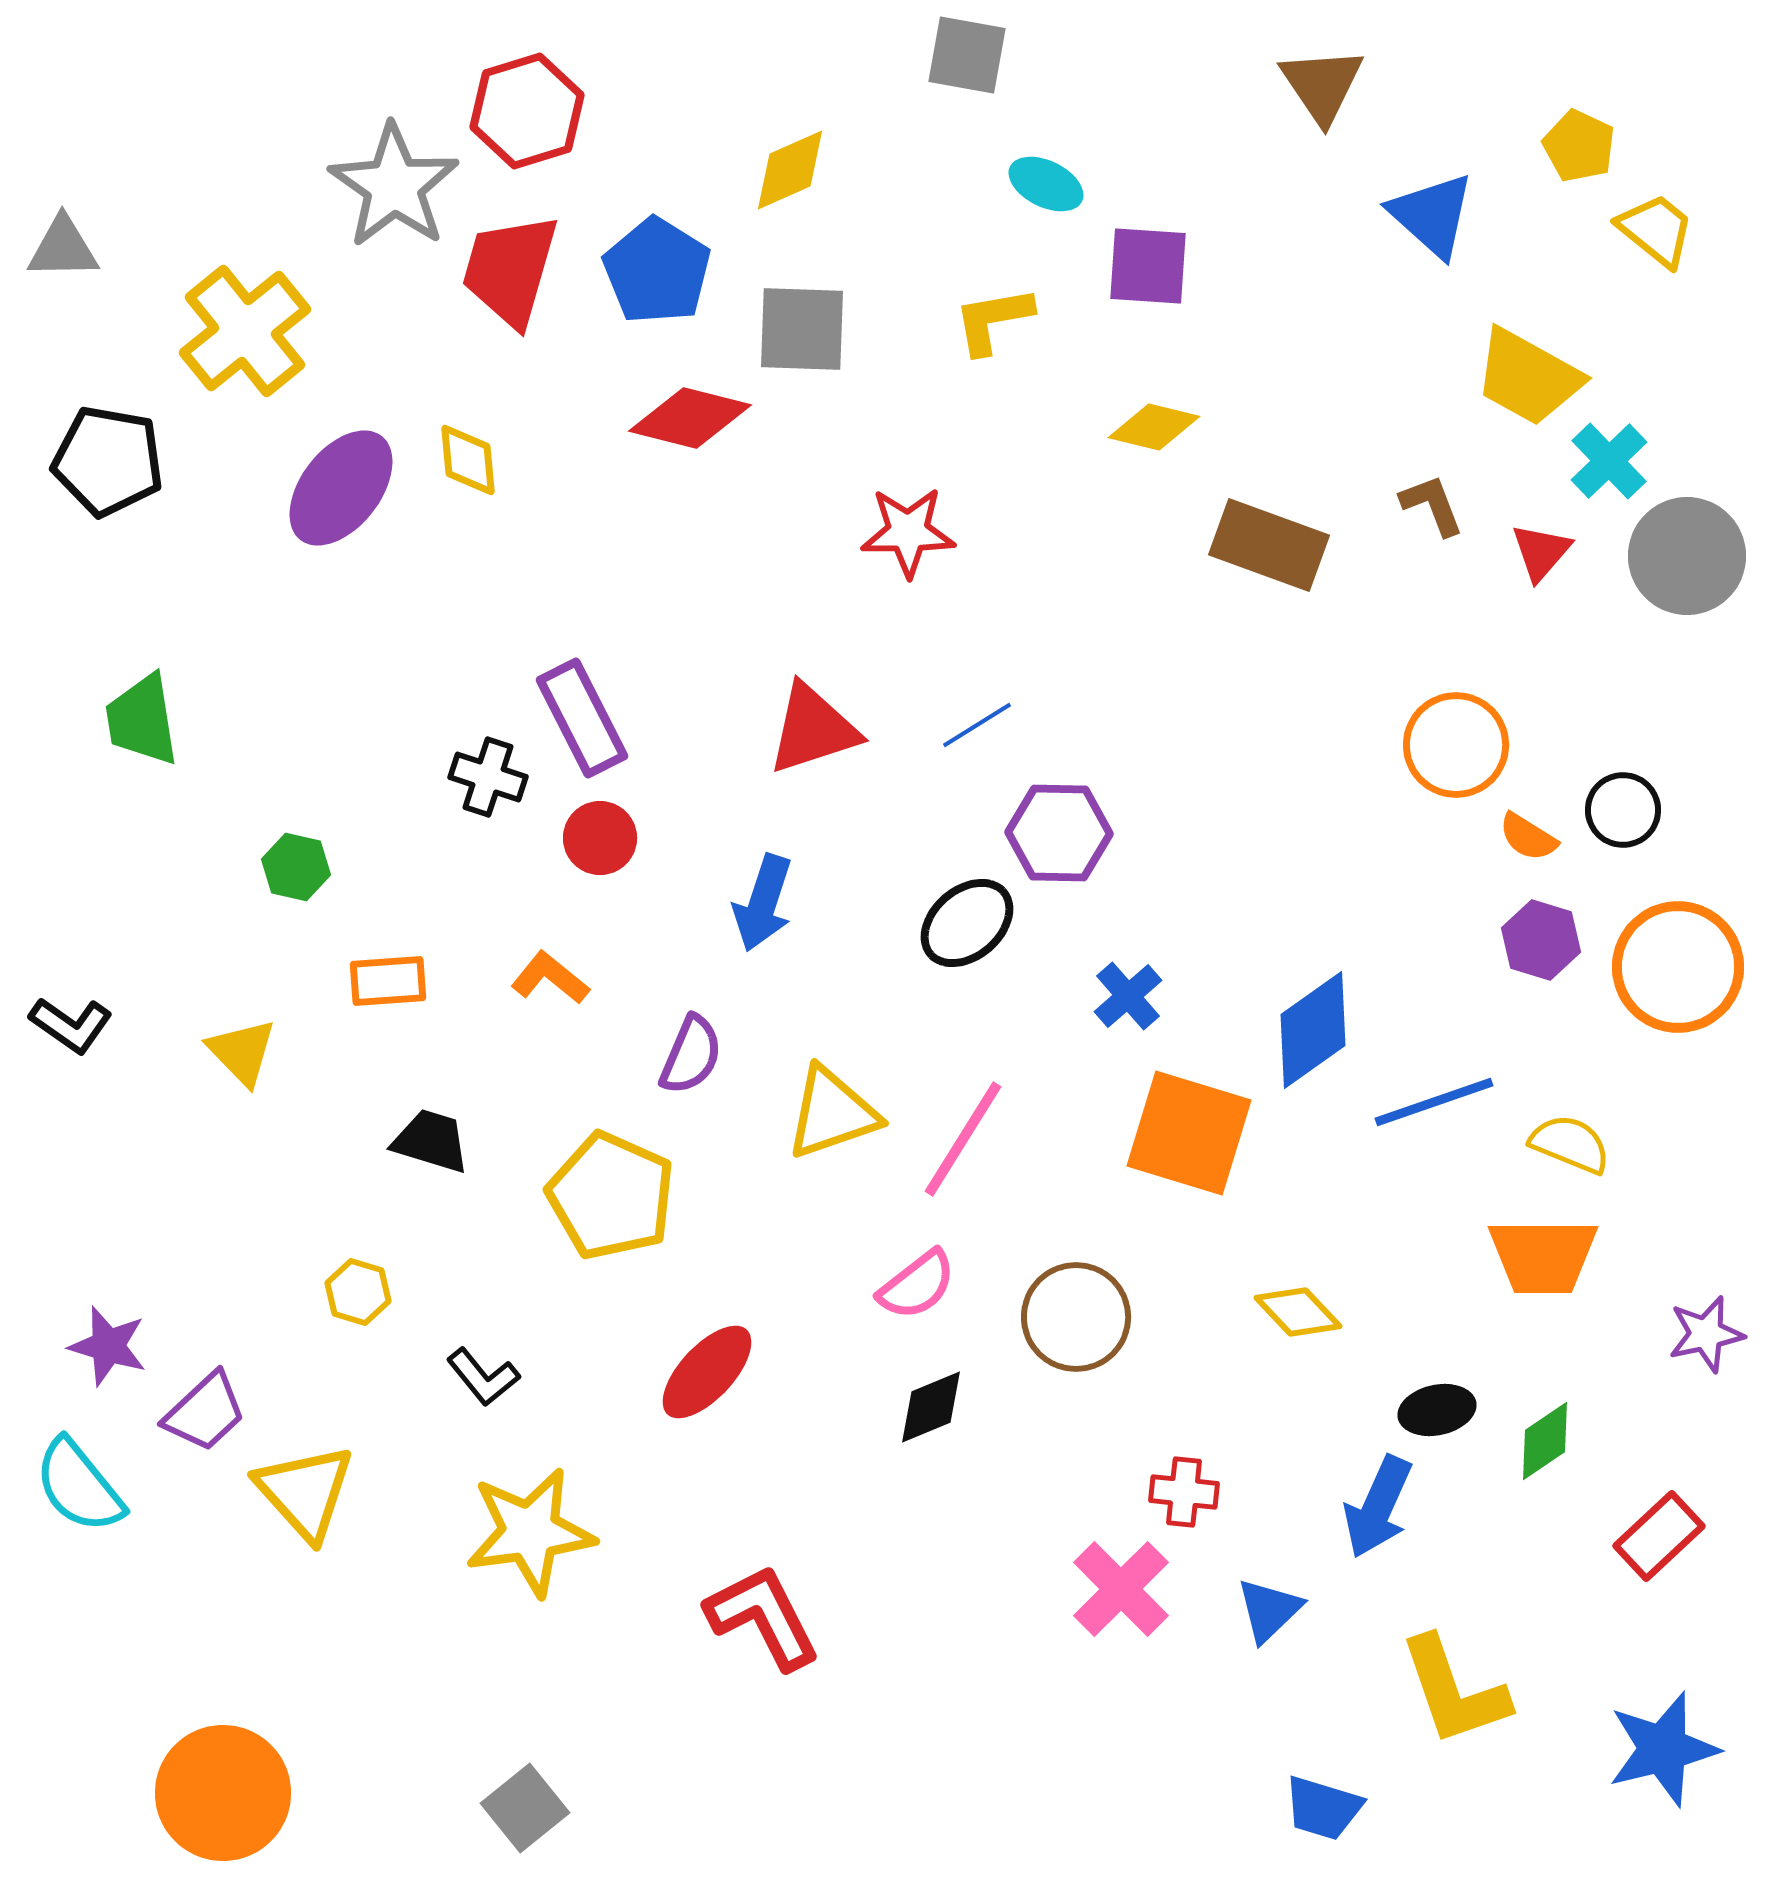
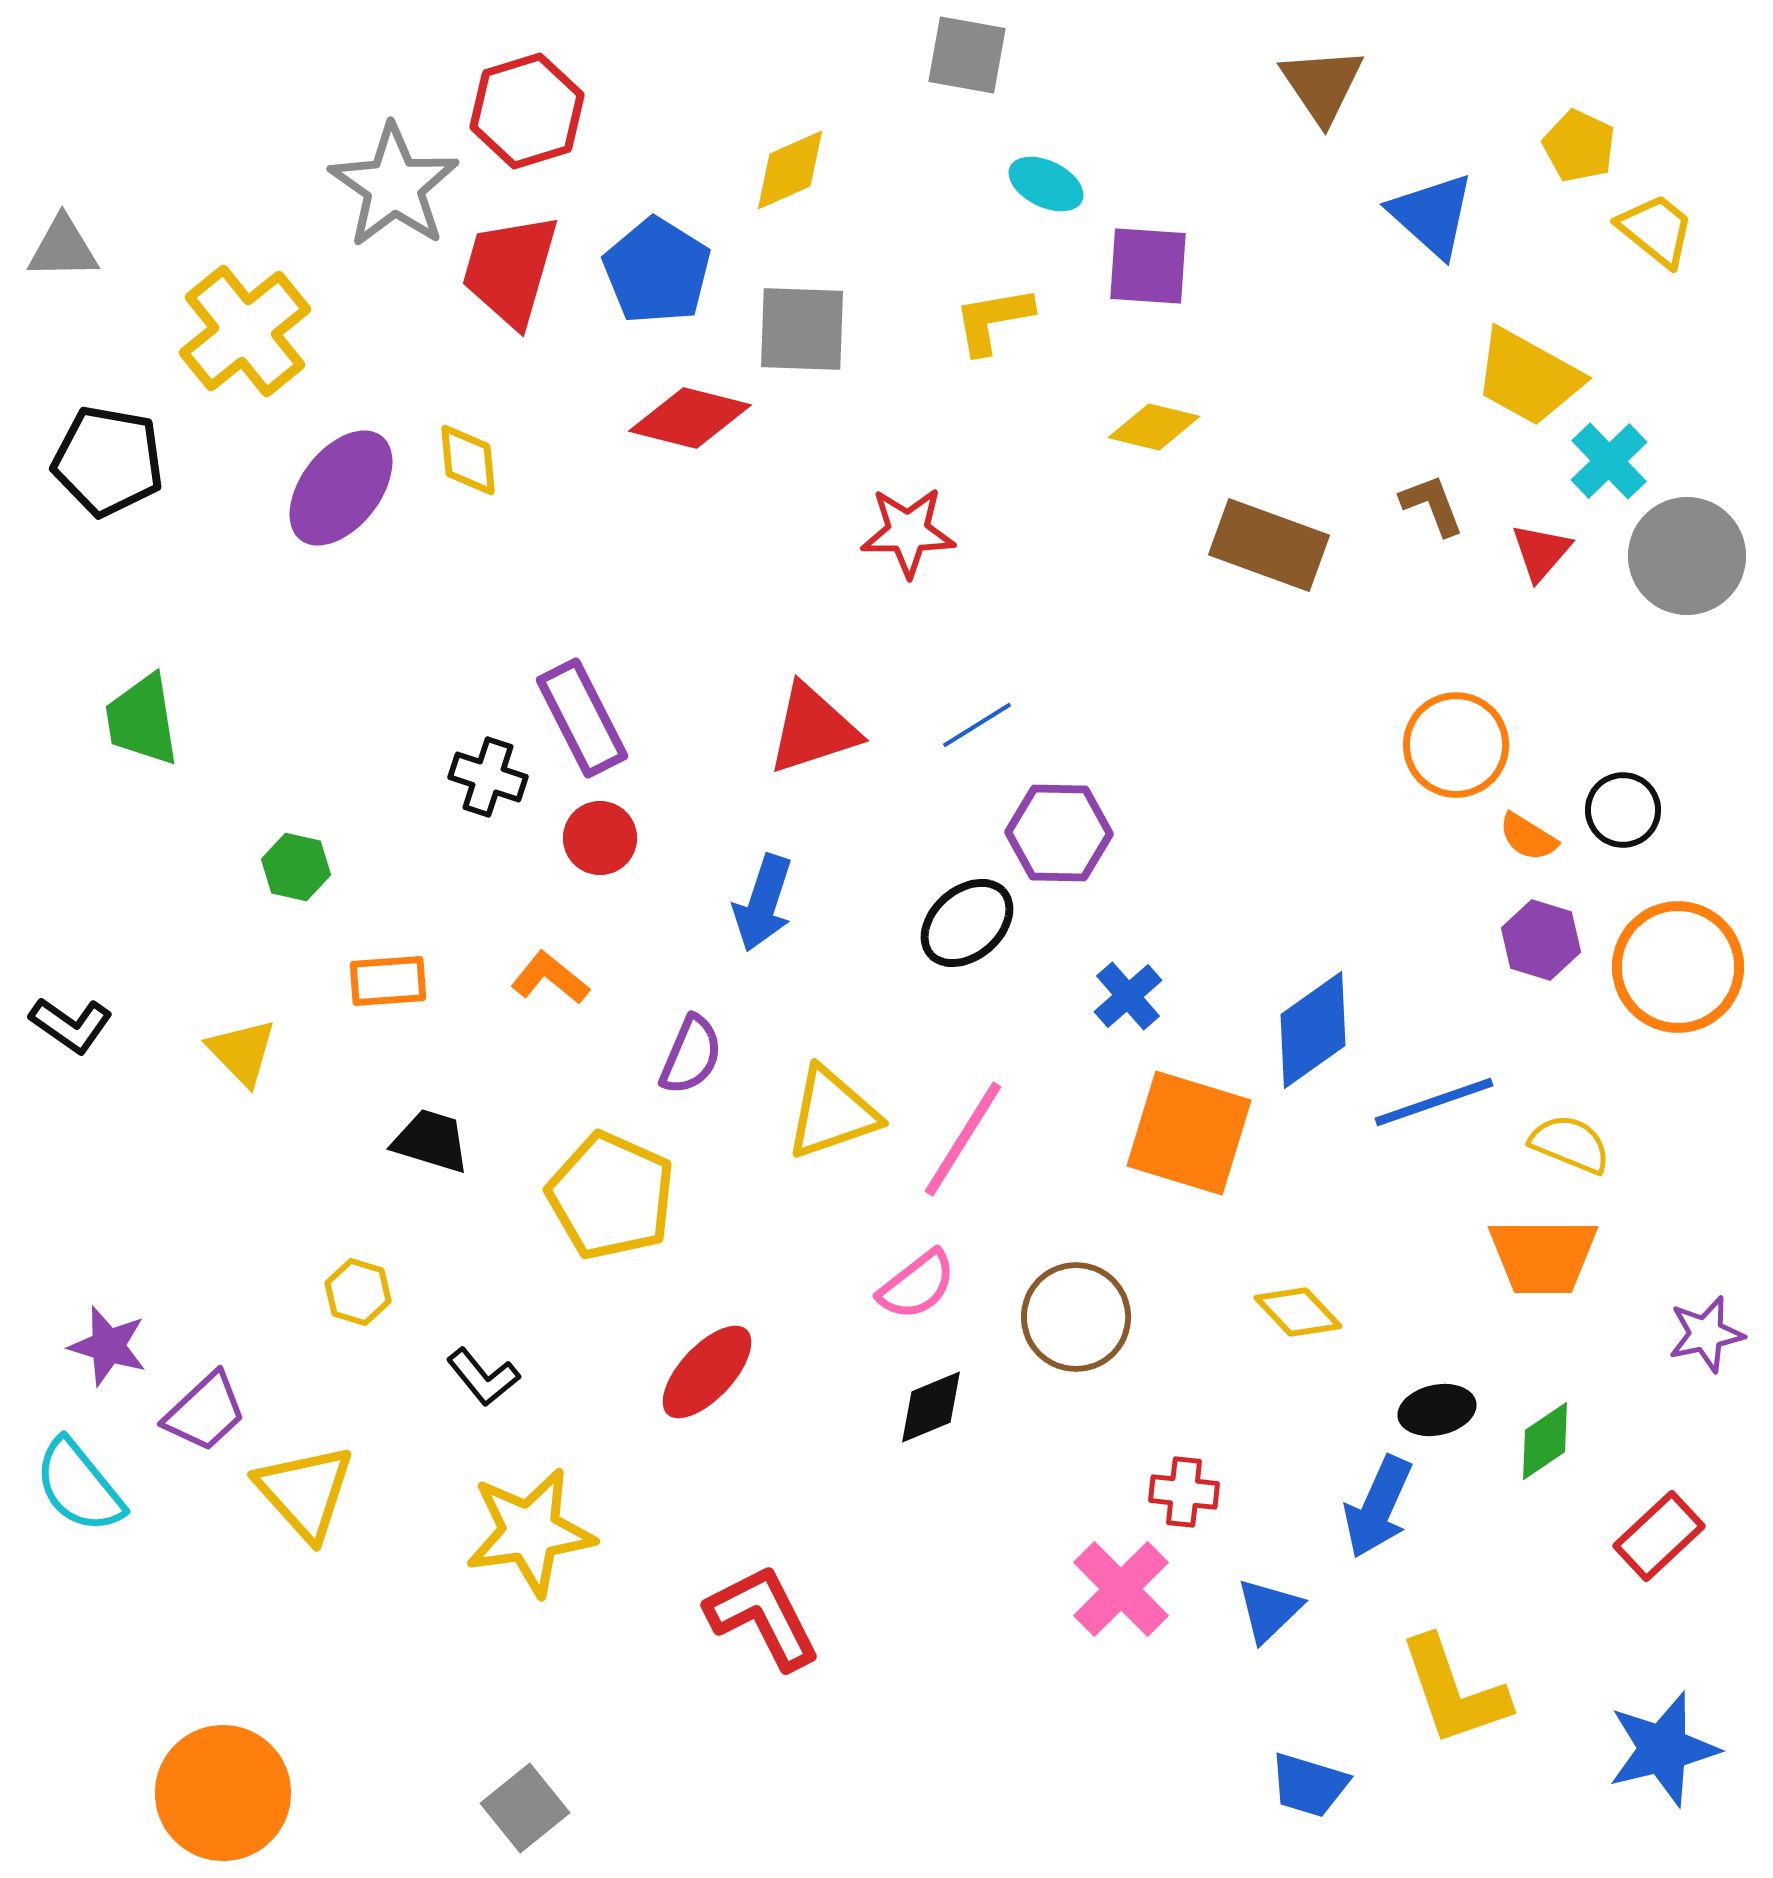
blue trapezoid at (1323, 1808): moved 14 px left, 23 px up
